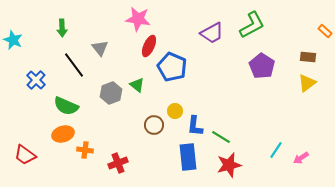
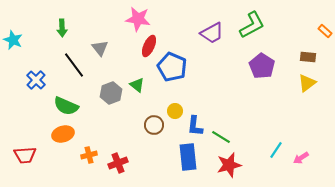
orange cross: moved 4 px right, 5 px down; rotated 21 degrees counterclockwise
red trapezoid: rotated 40 degrees counterclockwise
